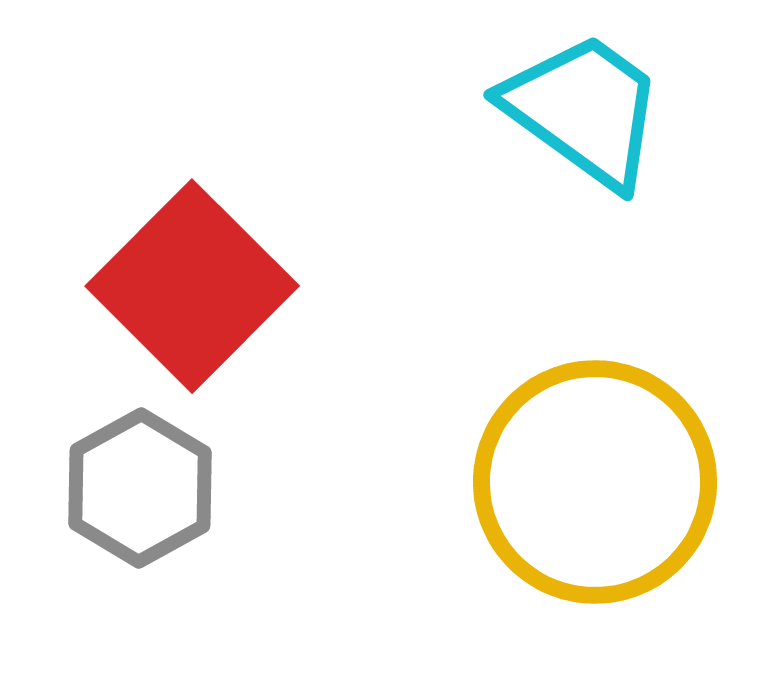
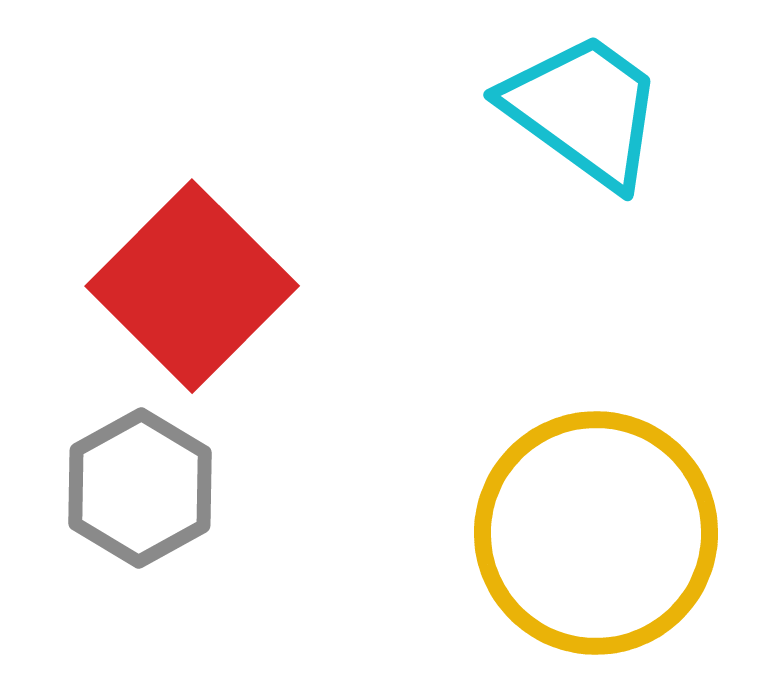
yellow circle: moved 1 px right, 51 px down
